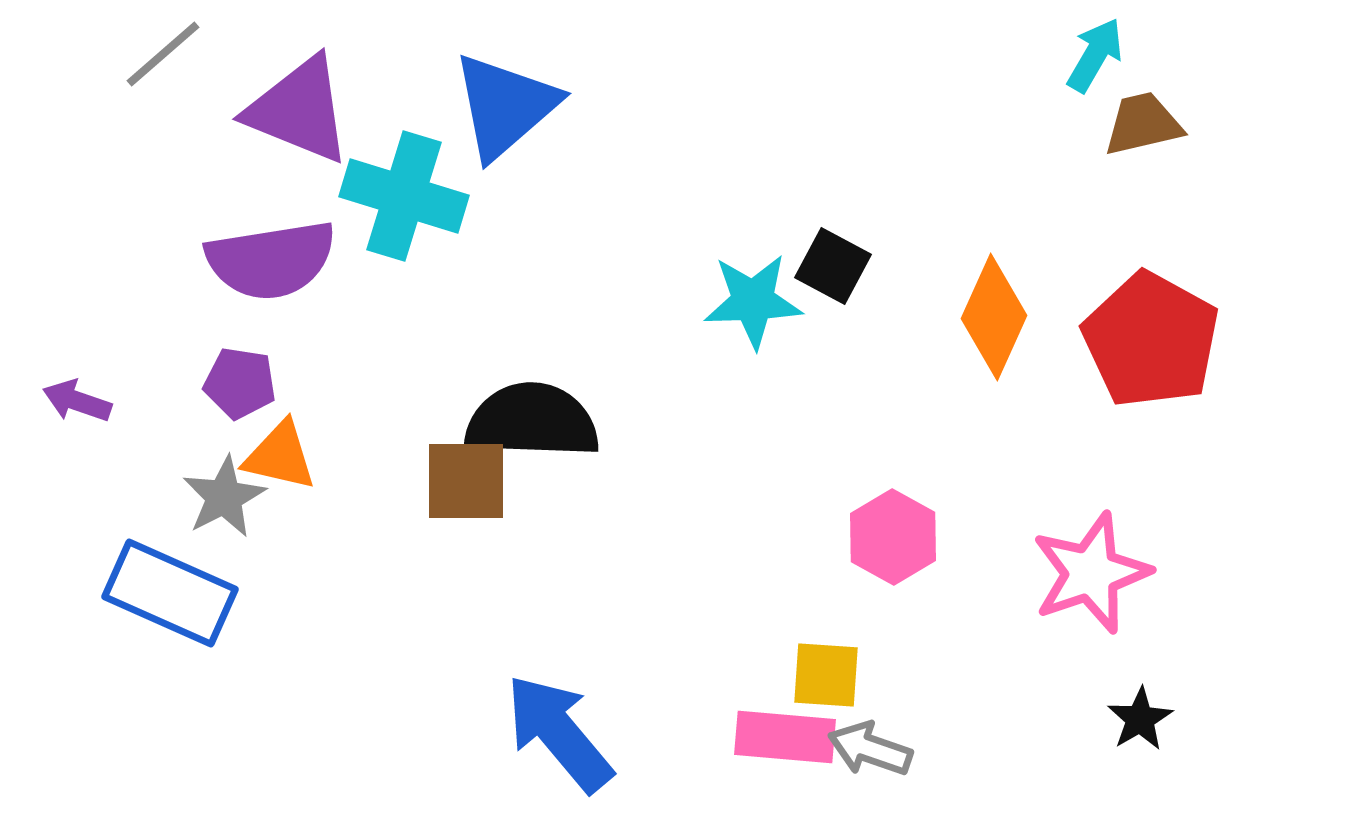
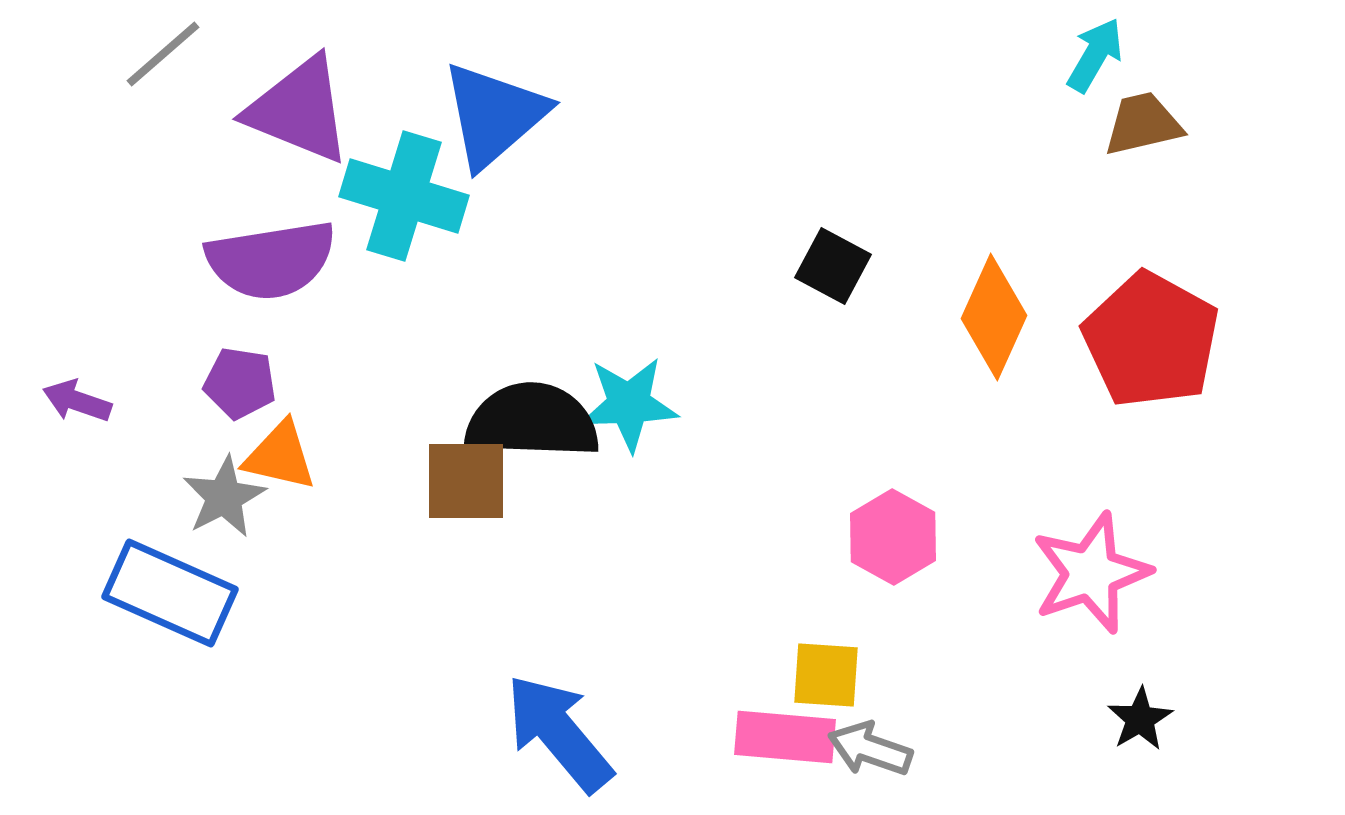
blue triangle: moved 11 px left, 9 px down
cyan star: moved 124 px left, 103 px down
